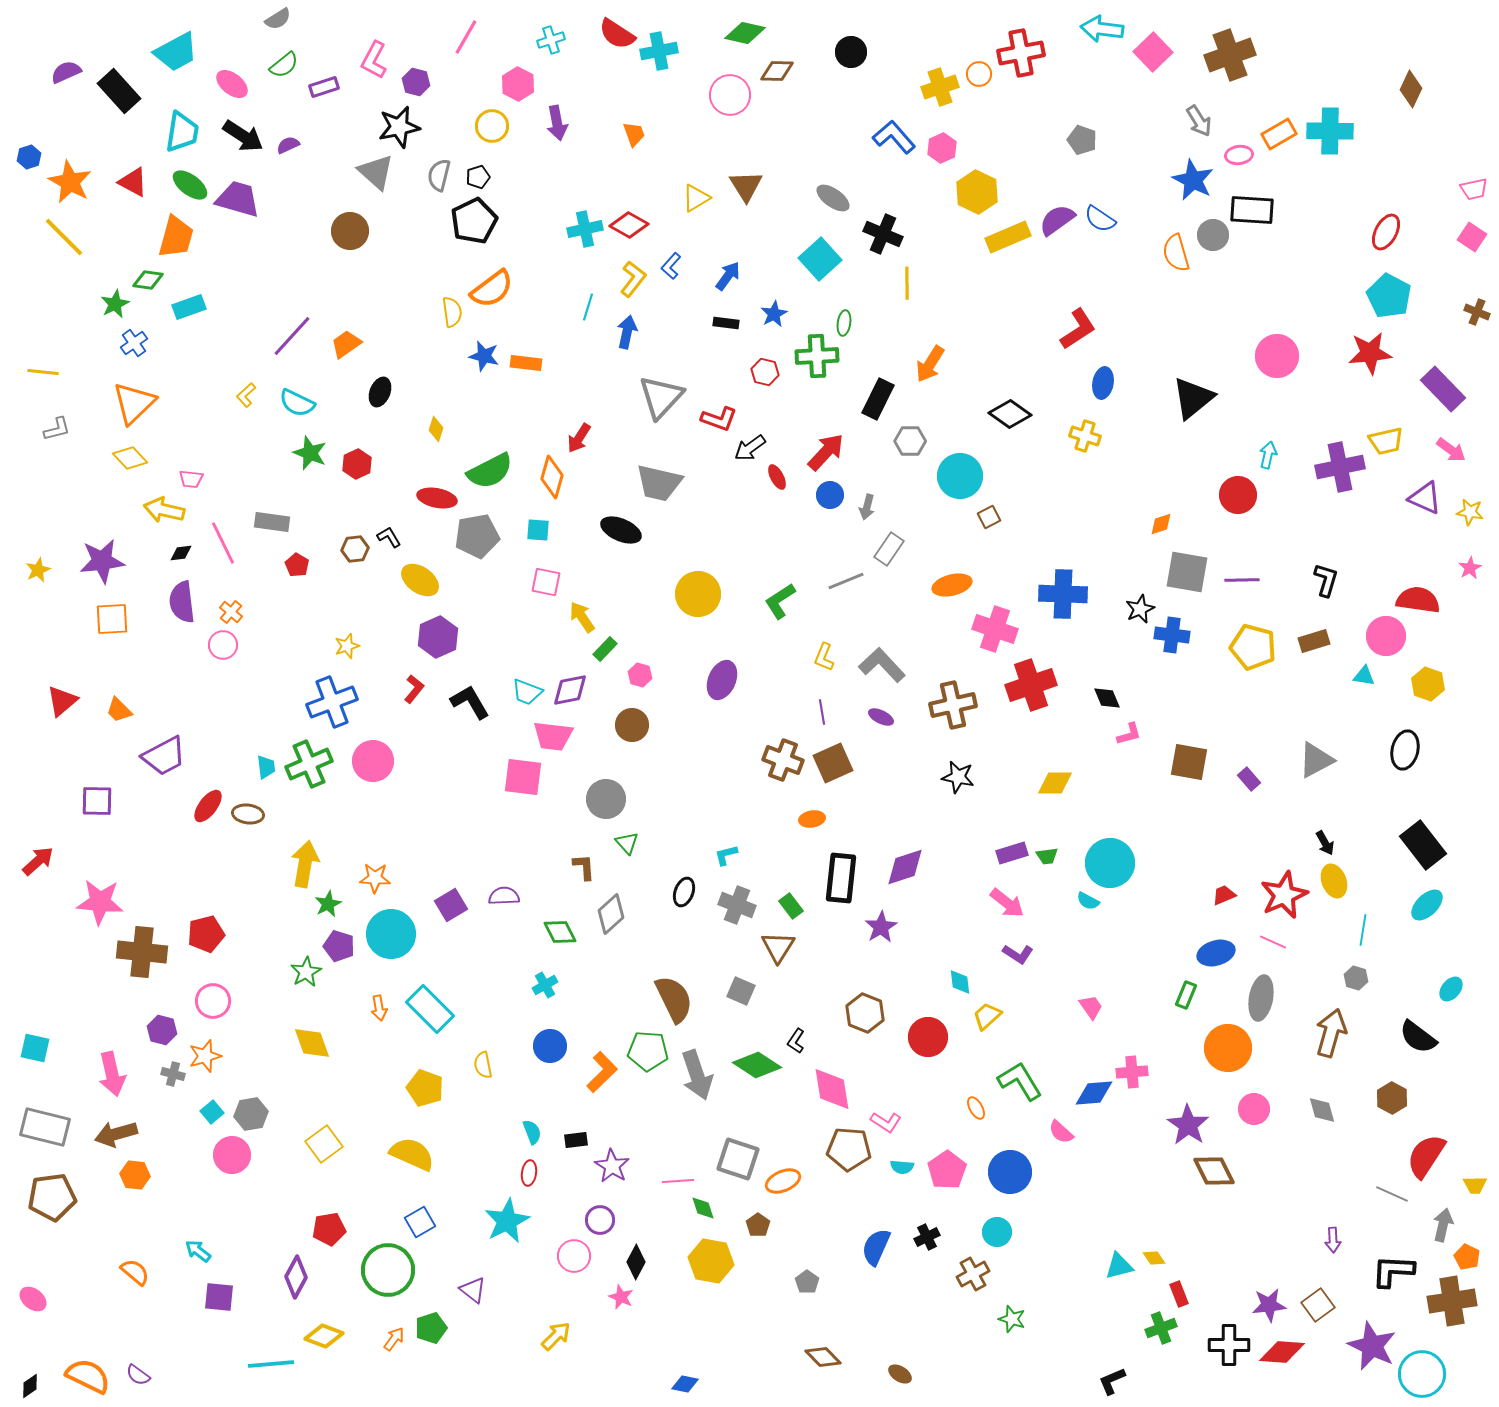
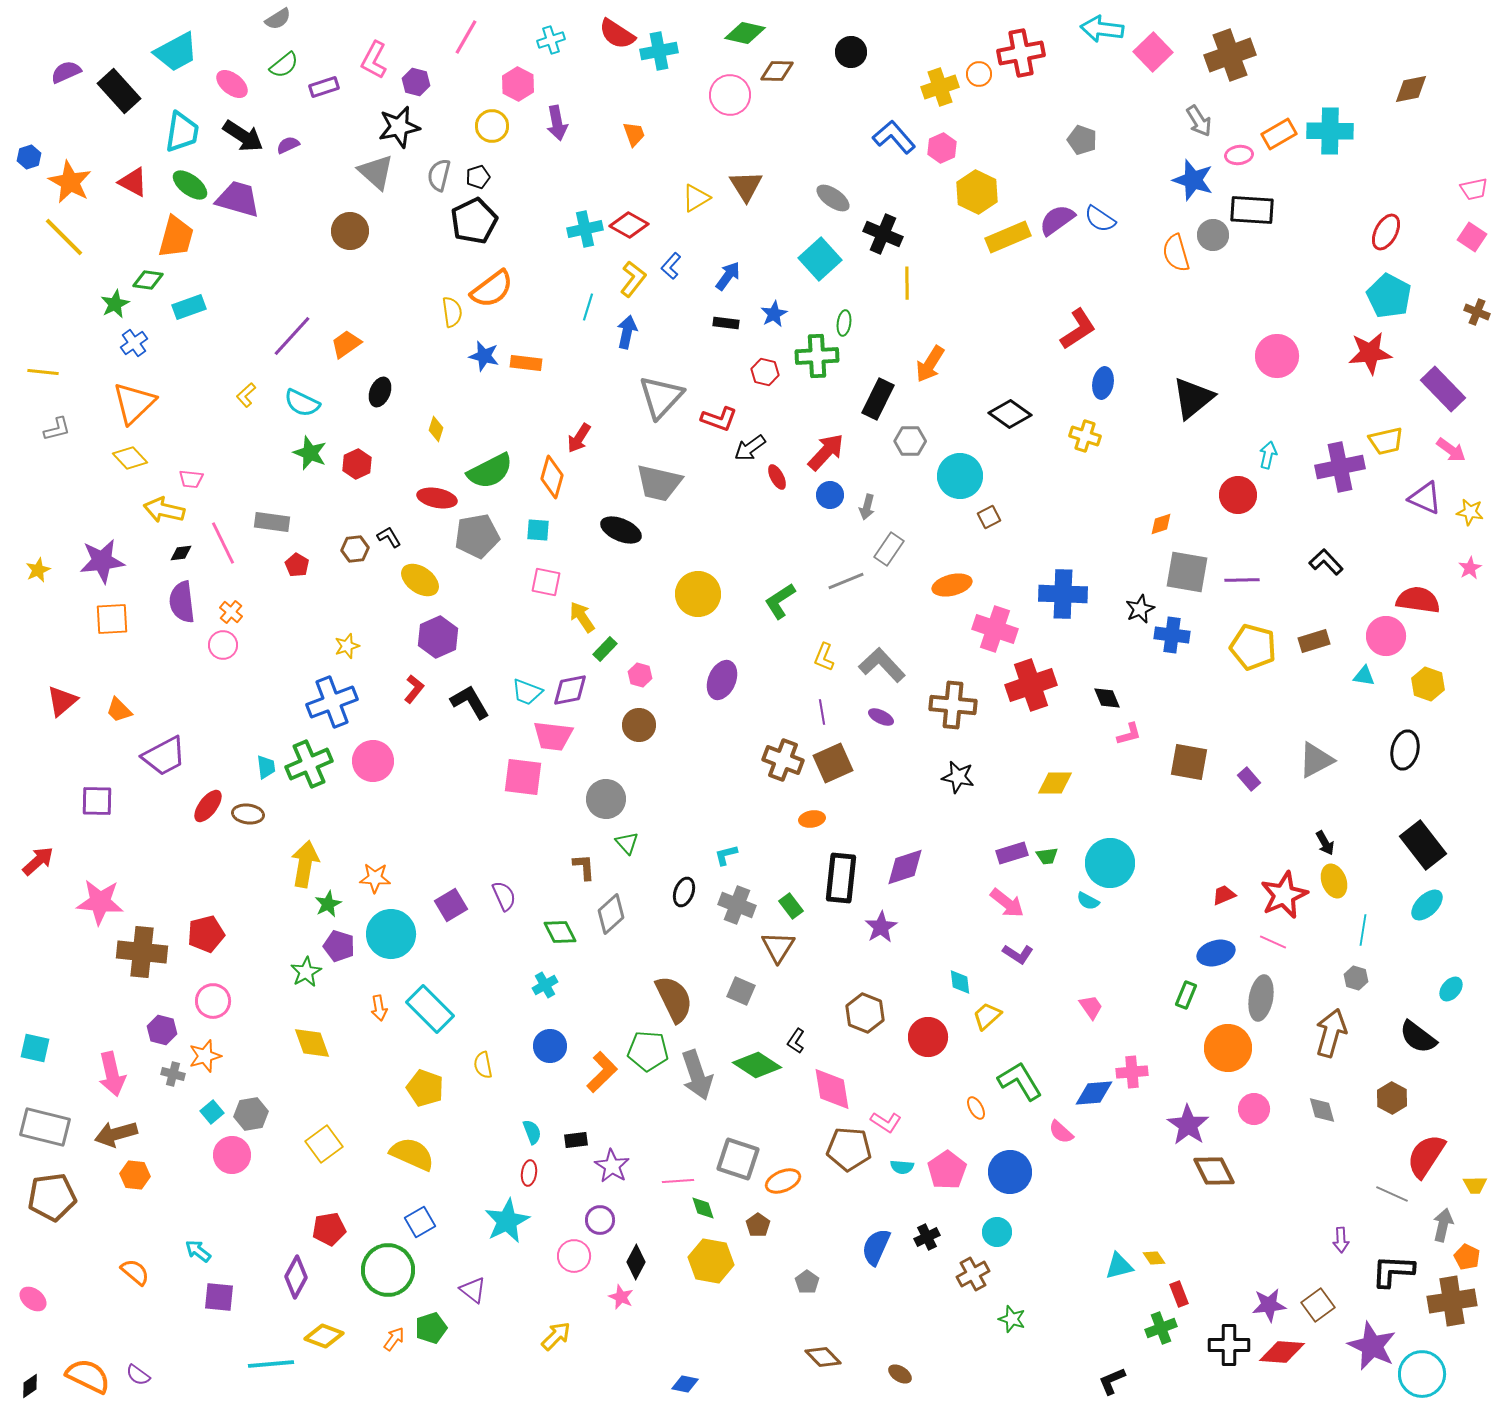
brown diamond at (1411, 89): rotated 54 degrees clockwise
blue star at (1193, 180): rotated 9 degrees counterclockwise
cyan semicircle at (297, 403): moved 5 px right
black L-shape at (1326, 580): moved 18 px up; rotated 60 degrees counterclockwise
brown cross at (953, 705): rotated 18 degrees clockwise
brown circle at (632, 725): moved 7 px right
purple semicircle at (504, 896): rotated 68 degrees clockwise
purple arrow at (1333, 1240): moved 8 px right
